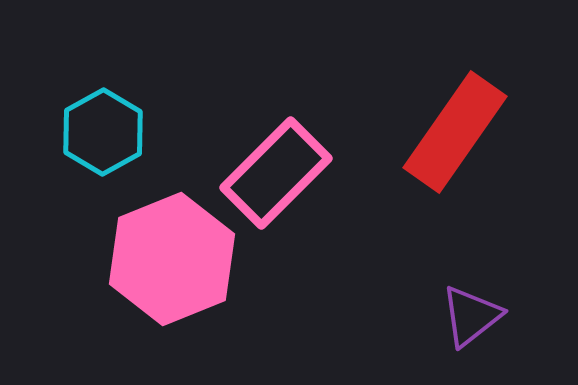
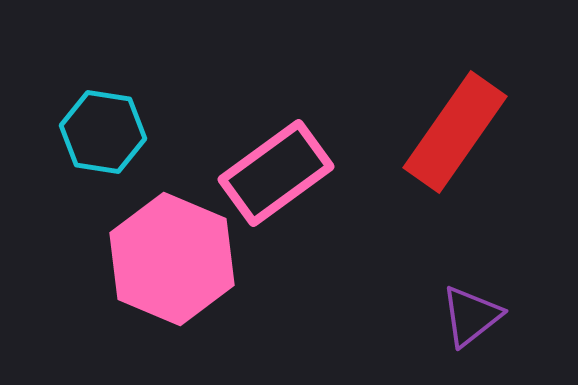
cyan hexagon: rotated 22 degrees counterclockwise
pink rectangle: rotated 9 degrees clockwise
pink hexagon: rotated 15 degrees counterclockwise
